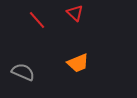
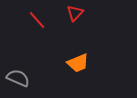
red triangle: rotated 30 degrees clockwise
gray semicircle: moved 5 px left, 6 px down
